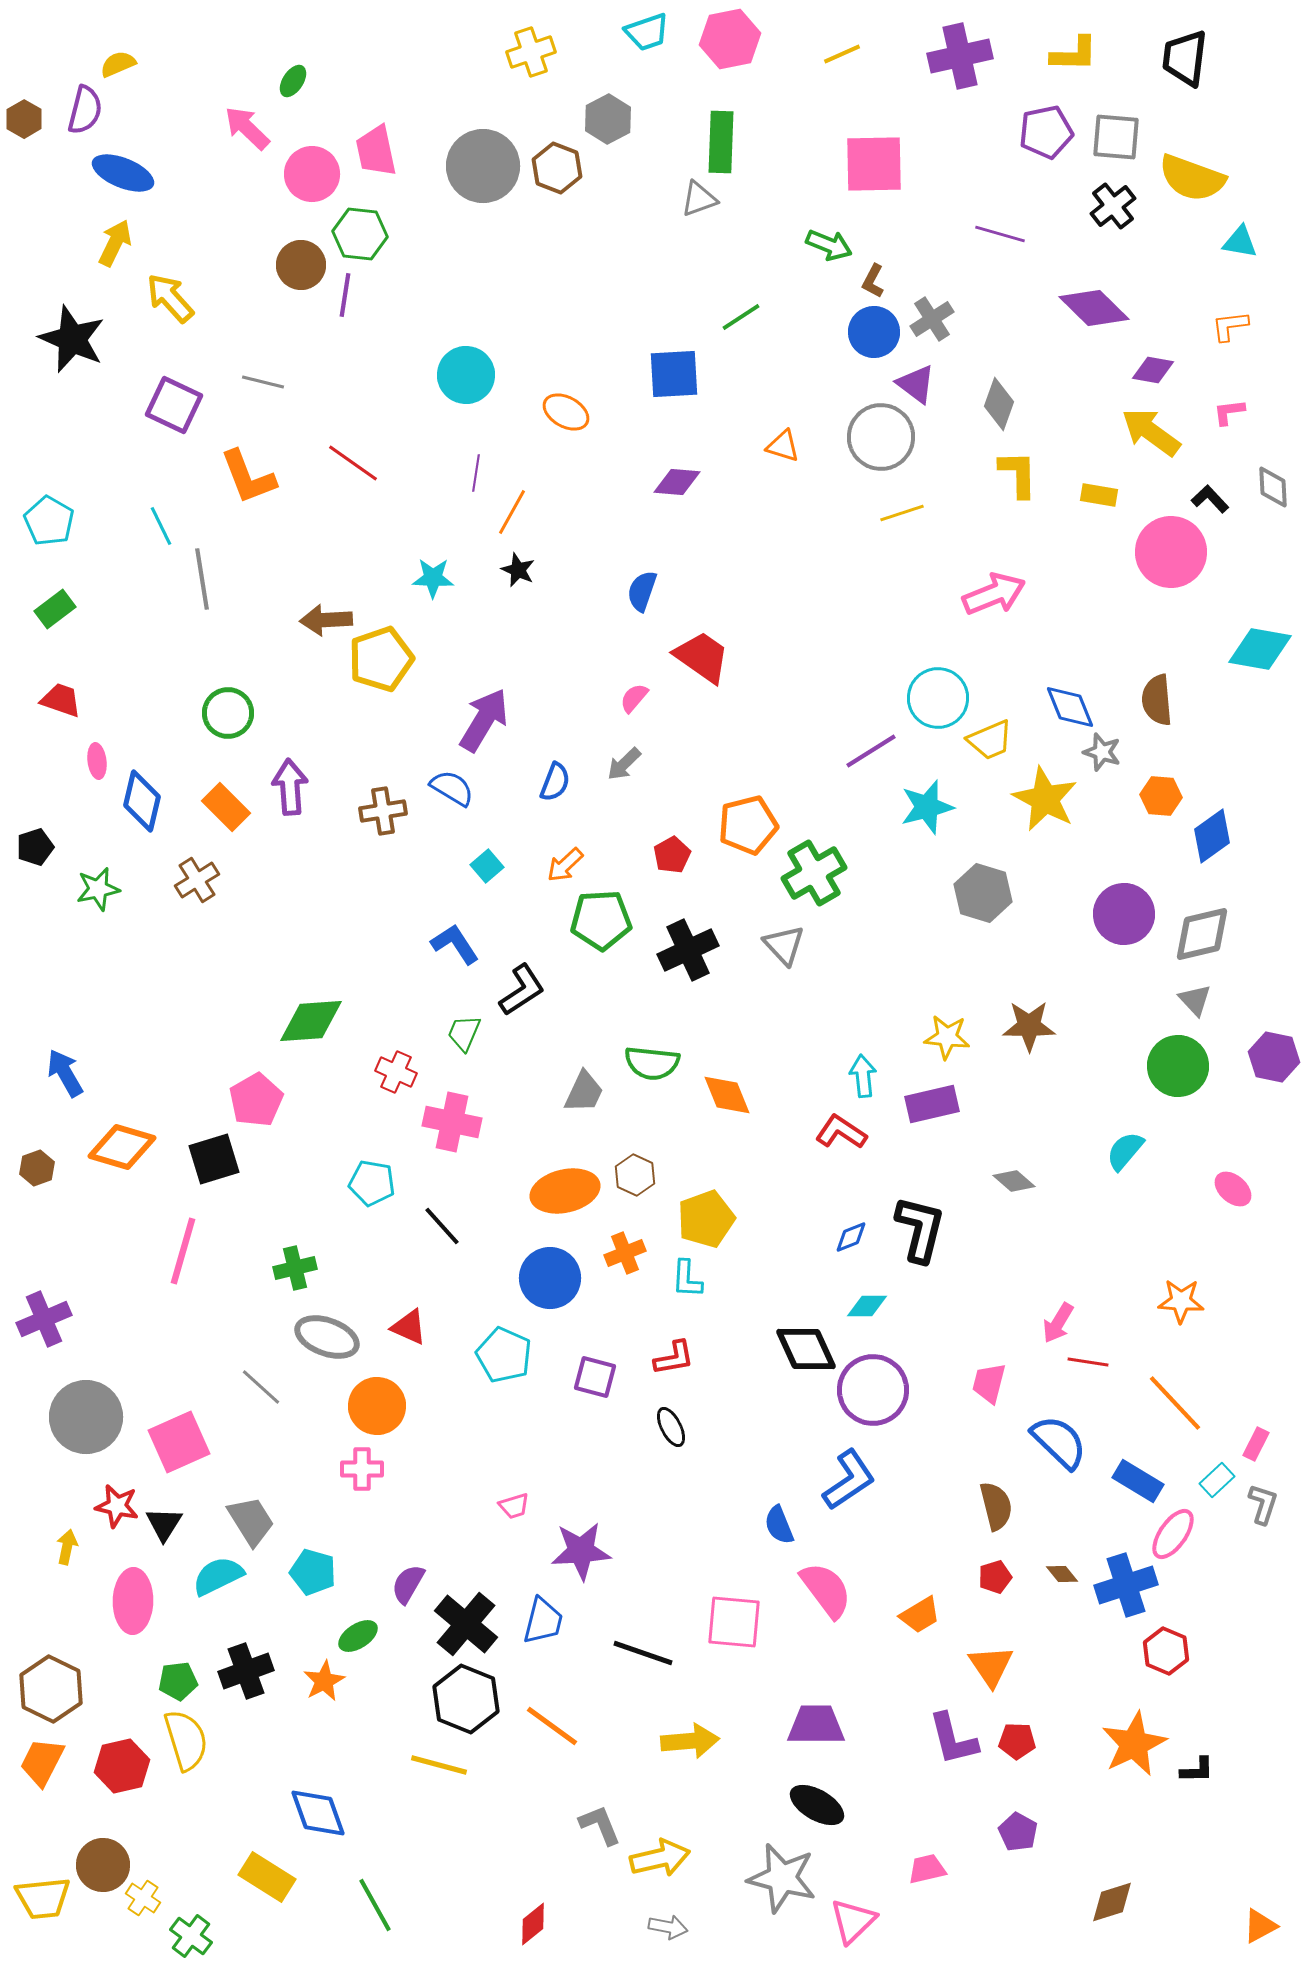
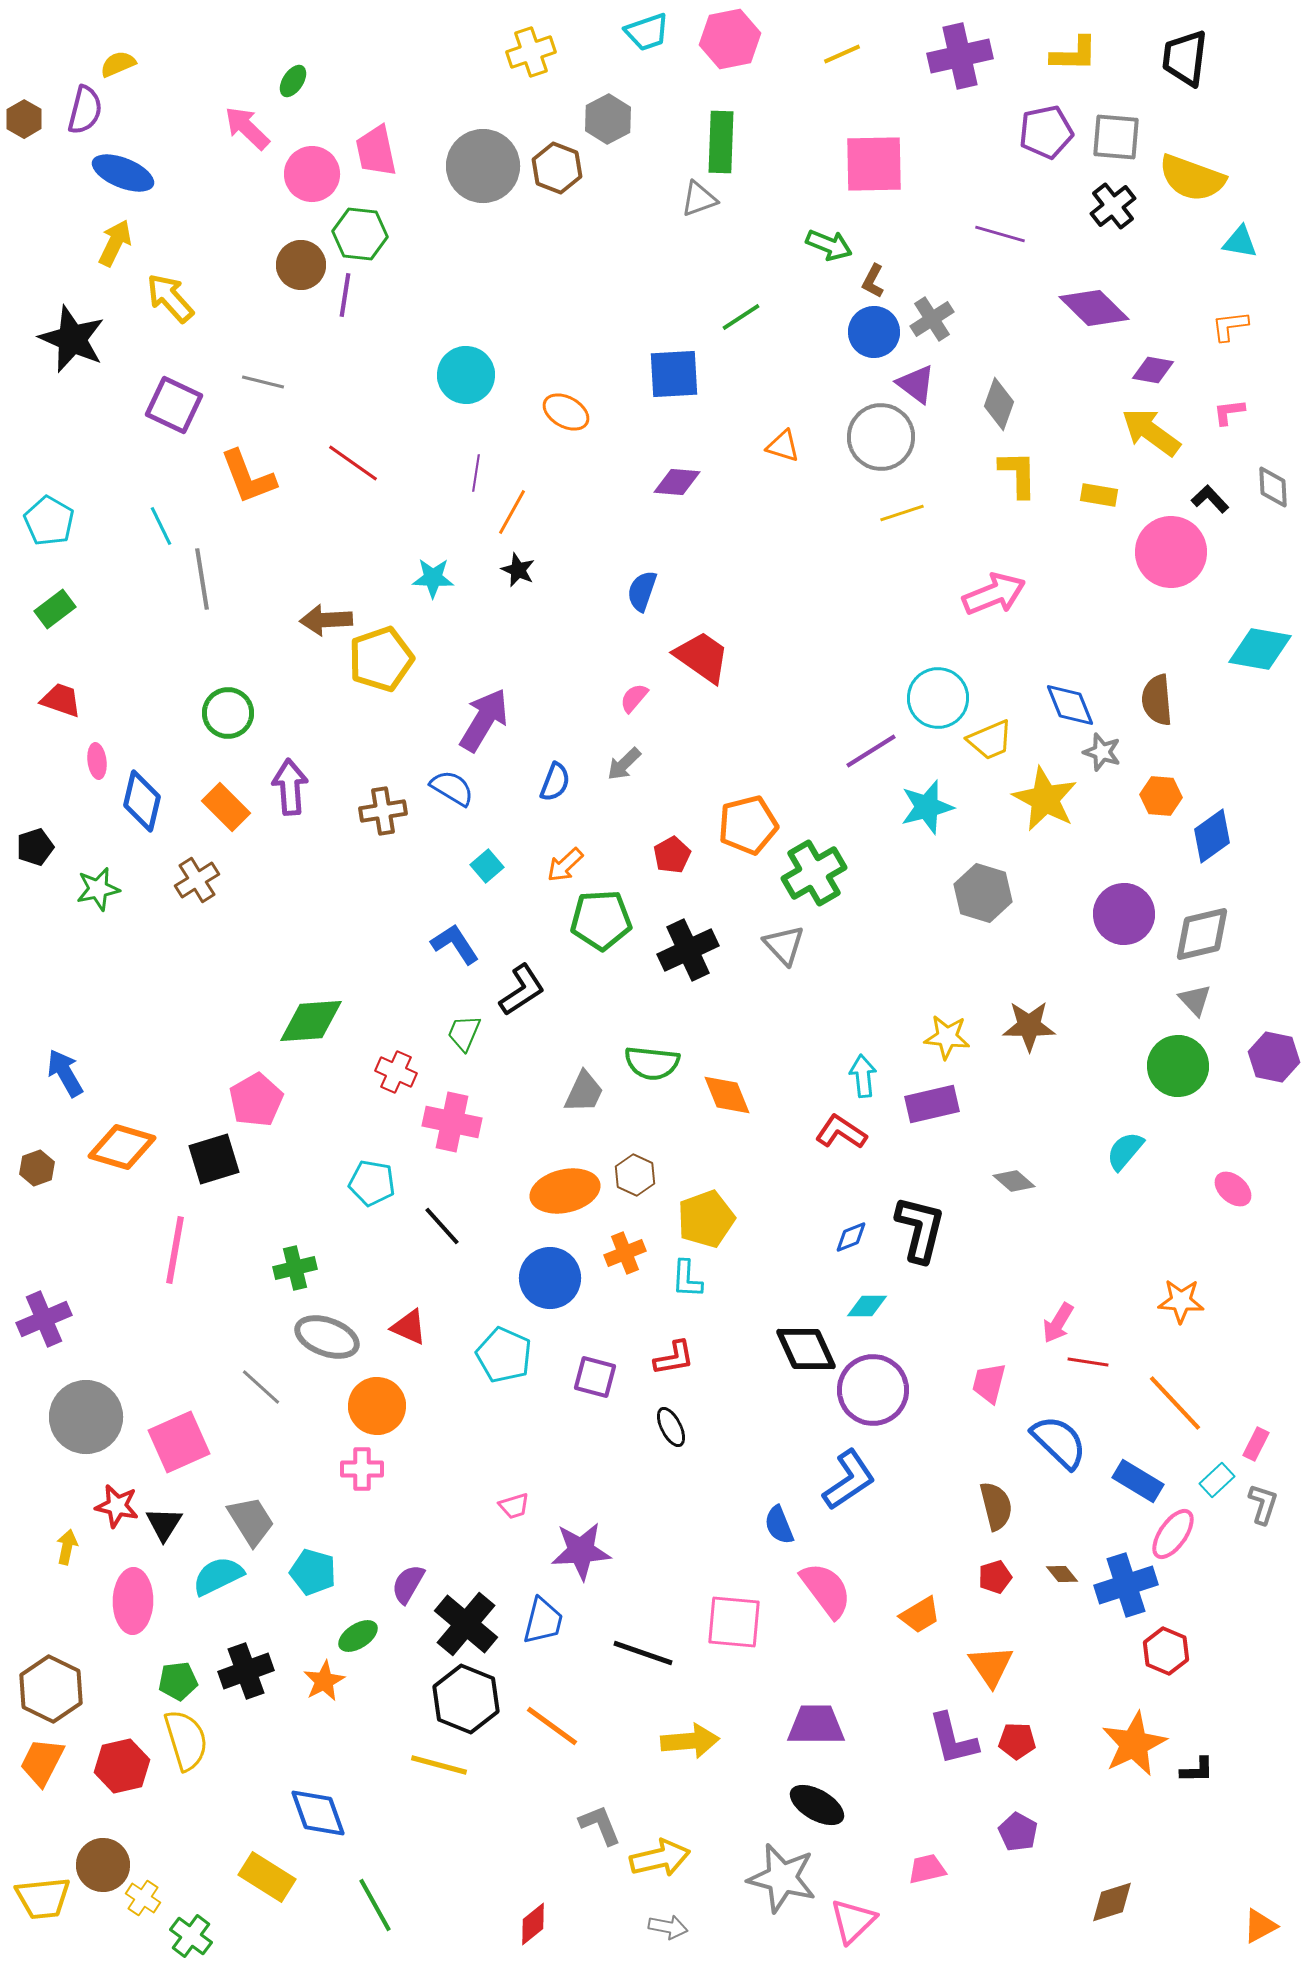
blue diamond at (1070, 707): moved 2 px up
pink line at (183, 1251): moved 8 px left, 1 px up; rotated 6 degrees counterclockwise
